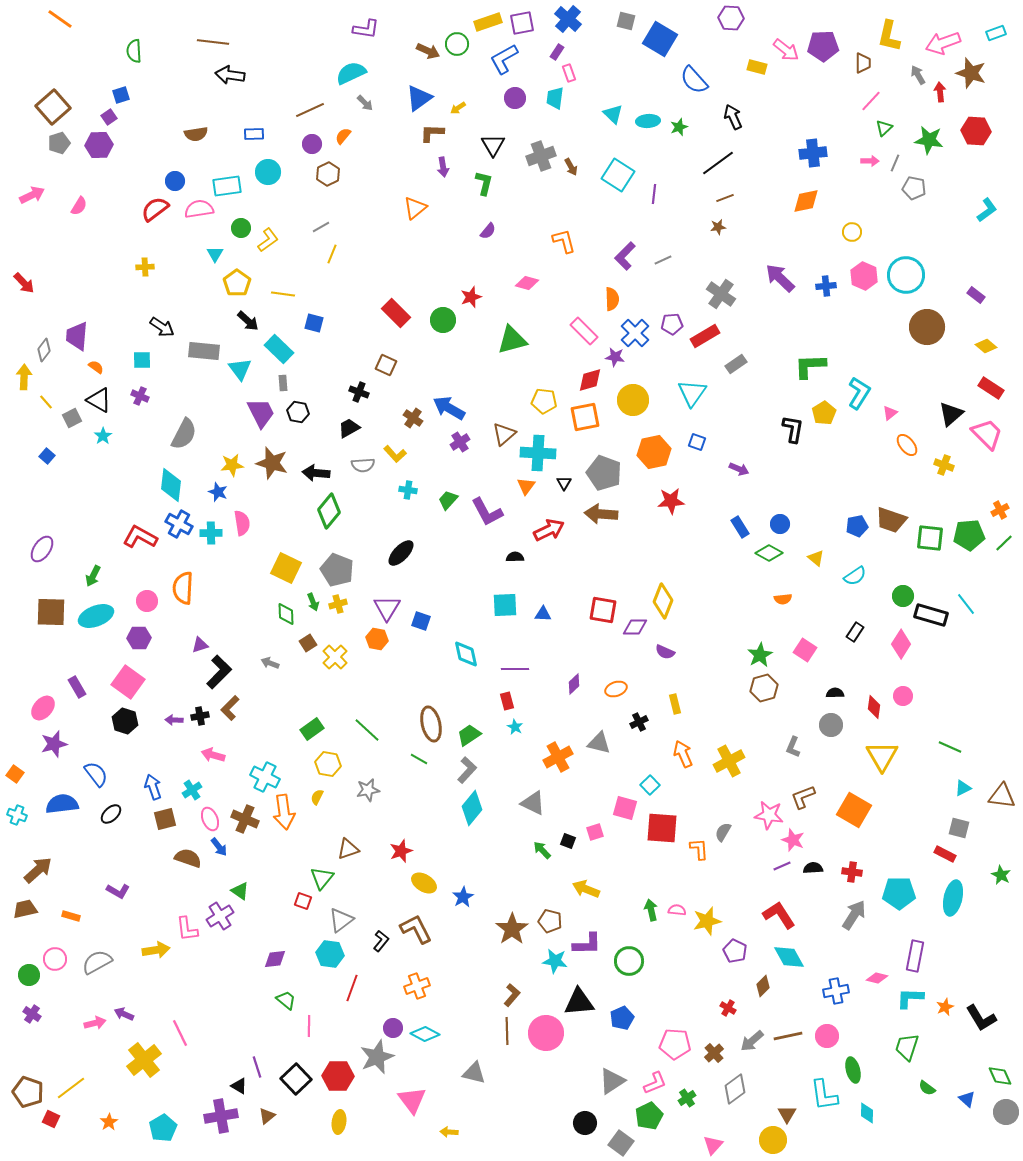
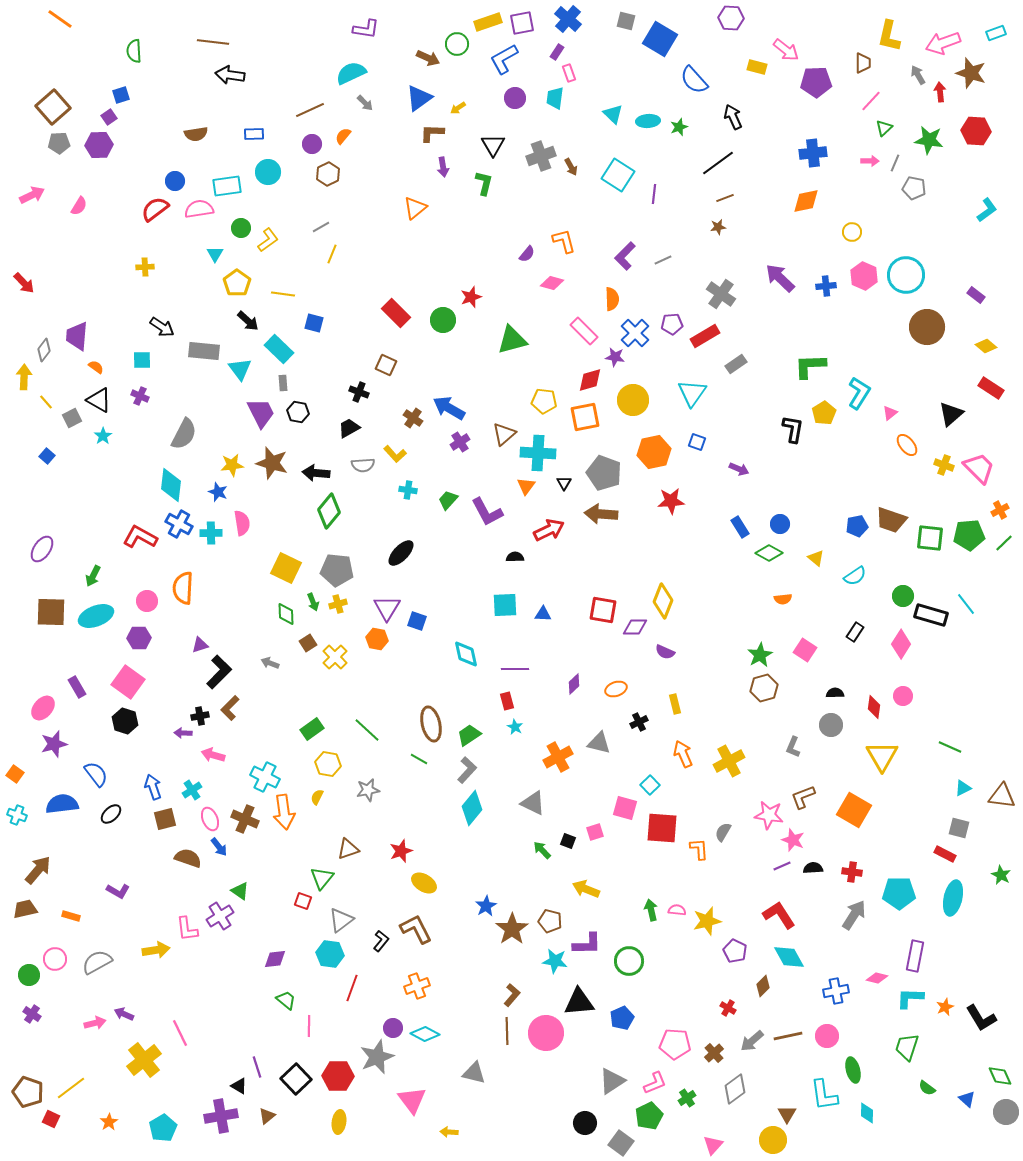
purple pentagon at (823, 46): moved 7 px left, 36 px down
brown arrow at (428, 51): moved 7 px down
gray pentagon at (59, 143): rotated 15 degrees clockwise
purple semicircle at (488, 231): moved 39 px right, 23 px down
pink diamond at (527, 283): moved 25 px right
pink trapezoid at (987, 434): moved 8 px left, 34 px down
gray pentagon at (337, 570): rotated 16 degrees counterclockwise
blue square at (421, 621): moved 4 px left
purple arrow at (174, 720): moved 9 px right, 13 px down
brown arrow at (38, 870): rotated 8 degrees counterclockwise
blue star at (463, 897): moved 23 px right, 9 px down
